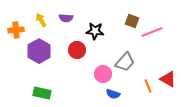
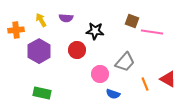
pink line: rotated 30 degrees clockwise
pink circle: moved 3 px left
orange line: moved 3 px left, 2 px up
